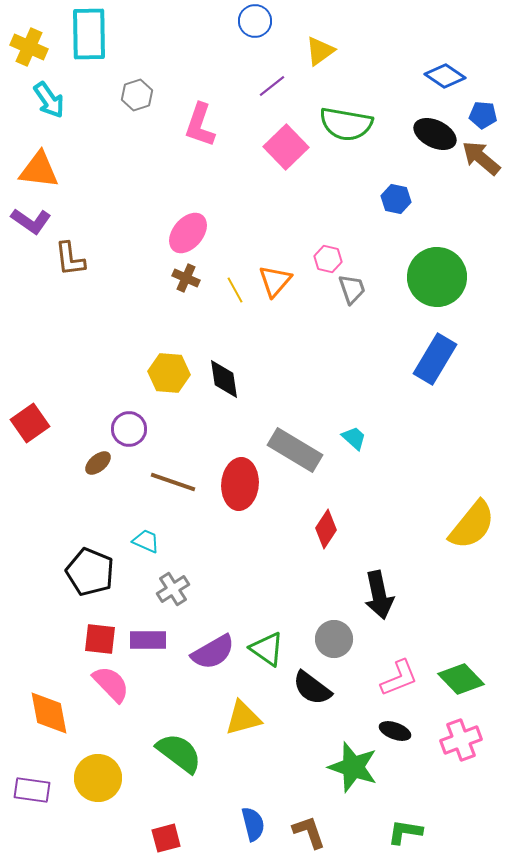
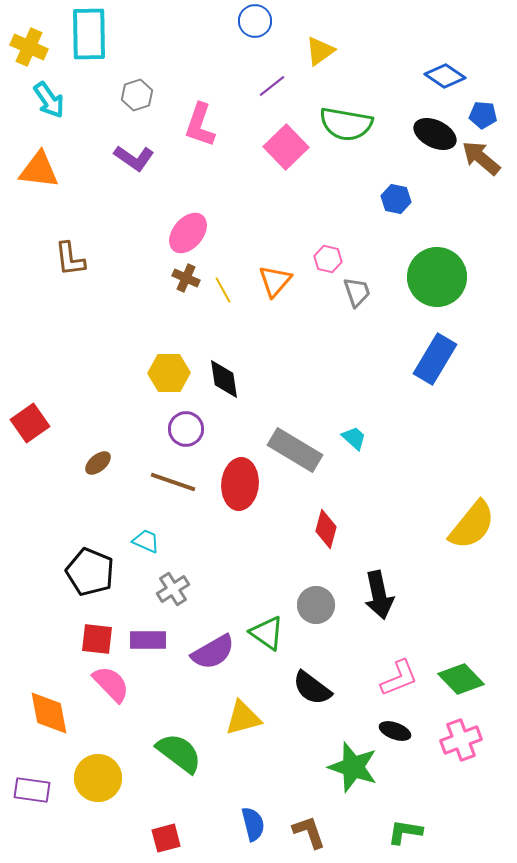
purple L-shape at (31, 221): moved 103 px right, 63 px up
gray trapezoid at (352, 289): moved 5 px right, 3 px down
yellow line at (235, 290): moved 12 px left
yellow hexagon at (169, 373): rotated 6 degrees counterclockwise
purple circle at (129, 429): moved 57 px right
red diamond at (326, 529): rotated 18 degrees counterclockwise
red square at (100, 639): moved 3 px left
gray circle at (334, 639): moved 18 px left, 34 px up
green triangle at (267, 649): moved 16 px up
